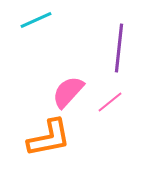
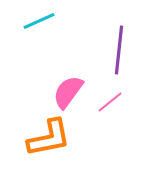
cyan line: moved 3 px right, 1 px down
purple line: moved 2 px down
pink semicircle: rotated 6 degrees counterclockwise
